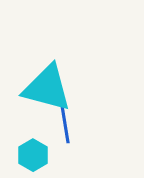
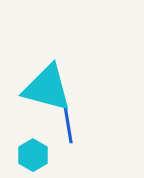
blue line: moved 3 px right
